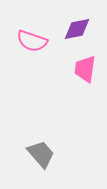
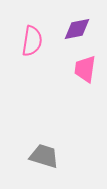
pink semicircle: rotated 100 degrees counterclockwise
gray trapezoid: moved 3 px right, 2 px down; rotated 32 degrees counterclockwise
